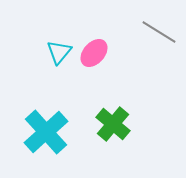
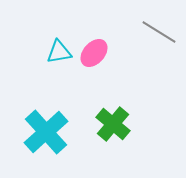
cyan triangle: rotated 40 degrees clockwise
